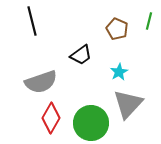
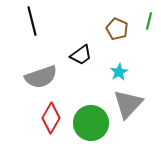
gray semicircle: moved 5 px up
